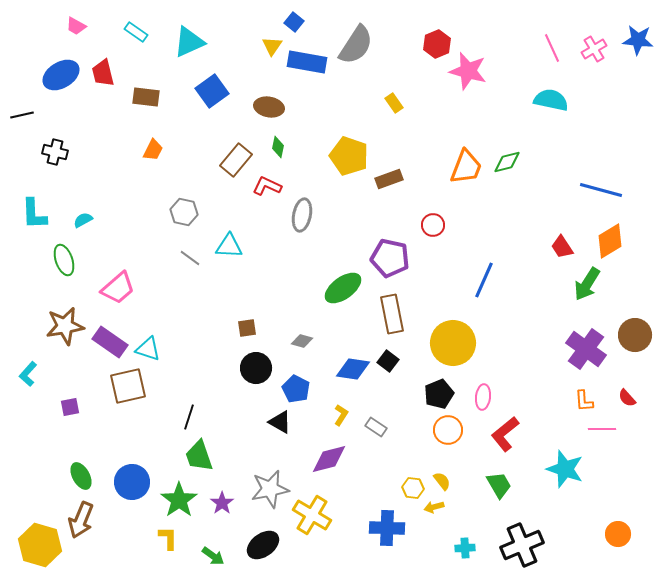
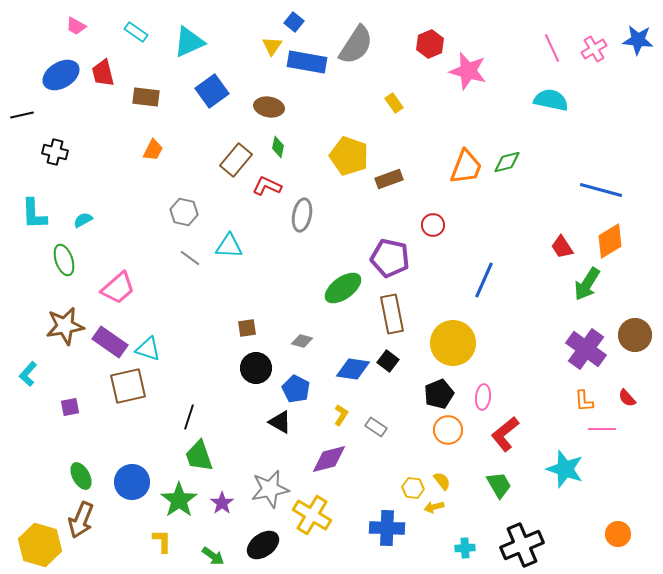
red hexagon at (437, 44): moved 7 px left
yellow L-shape at (168, 538): moved 6 px left, 3 px down
